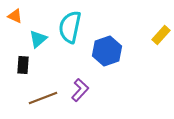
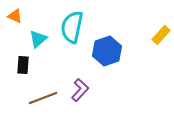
cyan semicircle: moved 2 px right
